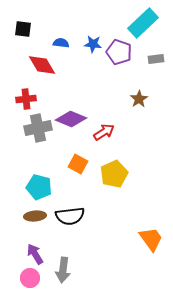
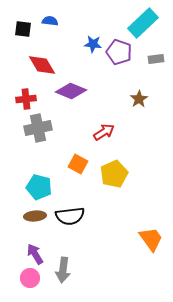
blue semicircle: moved 11 px left, 22 px up
purple diamond: moved 28 px up
